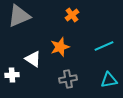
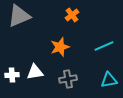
white triangle: moved 2 px right, 13 px down; rotated 42 degrees counterclockwise
